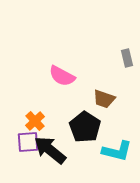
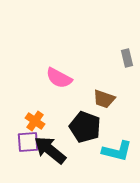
pink semicircle: moved 3 px left, 2 px down
orange cross: rotated 12 degrees counterclockwise
black pentagon: rotated 12 degrees counterclockwise
